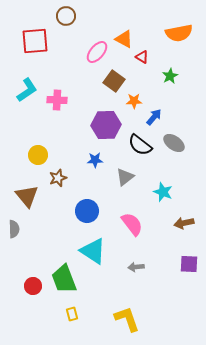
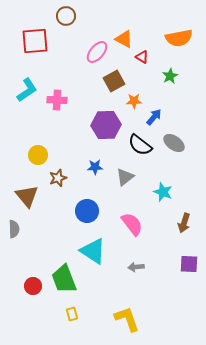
orange semicircle: moved 5 px down
brown square: rotated 25 degrees clockwise
blue star: moved 7 px down
brown arrow: rotated 60 degrees counterclockwise
